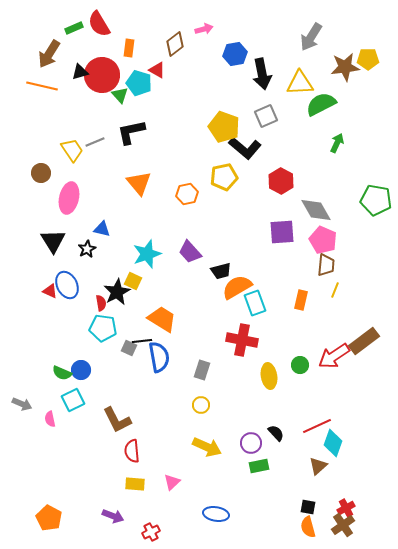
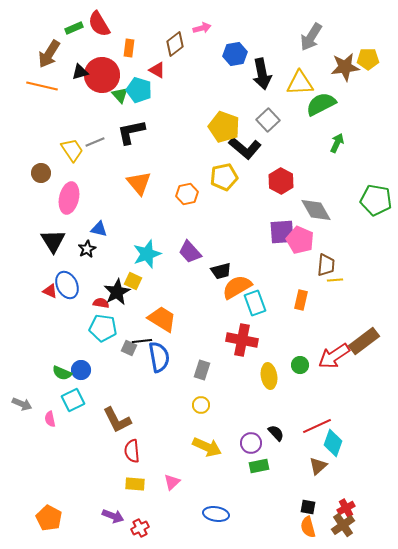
pink arrow at (204, 29): moved 2 px left, 1 px up
cyan pentagon at (139, 83): moved 7 px down
gray square at (266, 116): moved 2 px right, 4 px down; rotated 20 degrees counterclockwise
blue triangle at (102, 229): moved 3 px left
pink pentagon at (323, 240): moved 23 px left
yellow line at (335, 290): moved 10 px up; rotated 63 degrees clockwise
red semicircle at (101, 303): rotated 70 degrees counterclockwise
red cross at (151, 532): moved 11 px left, 4 px up
